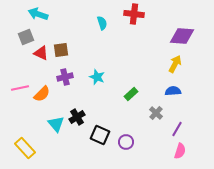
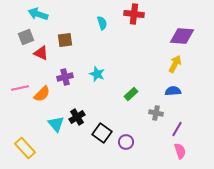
brown square: moved 4 px right, 10 px up
cyan star: moved 3 px up
gray cross: rotated 32 degrees counterclockwise
black square: moved 2 px right, 2 px up; rotated 12 degrees clockwise
pink semicircle: rotated 35 degrees counterclockwise
